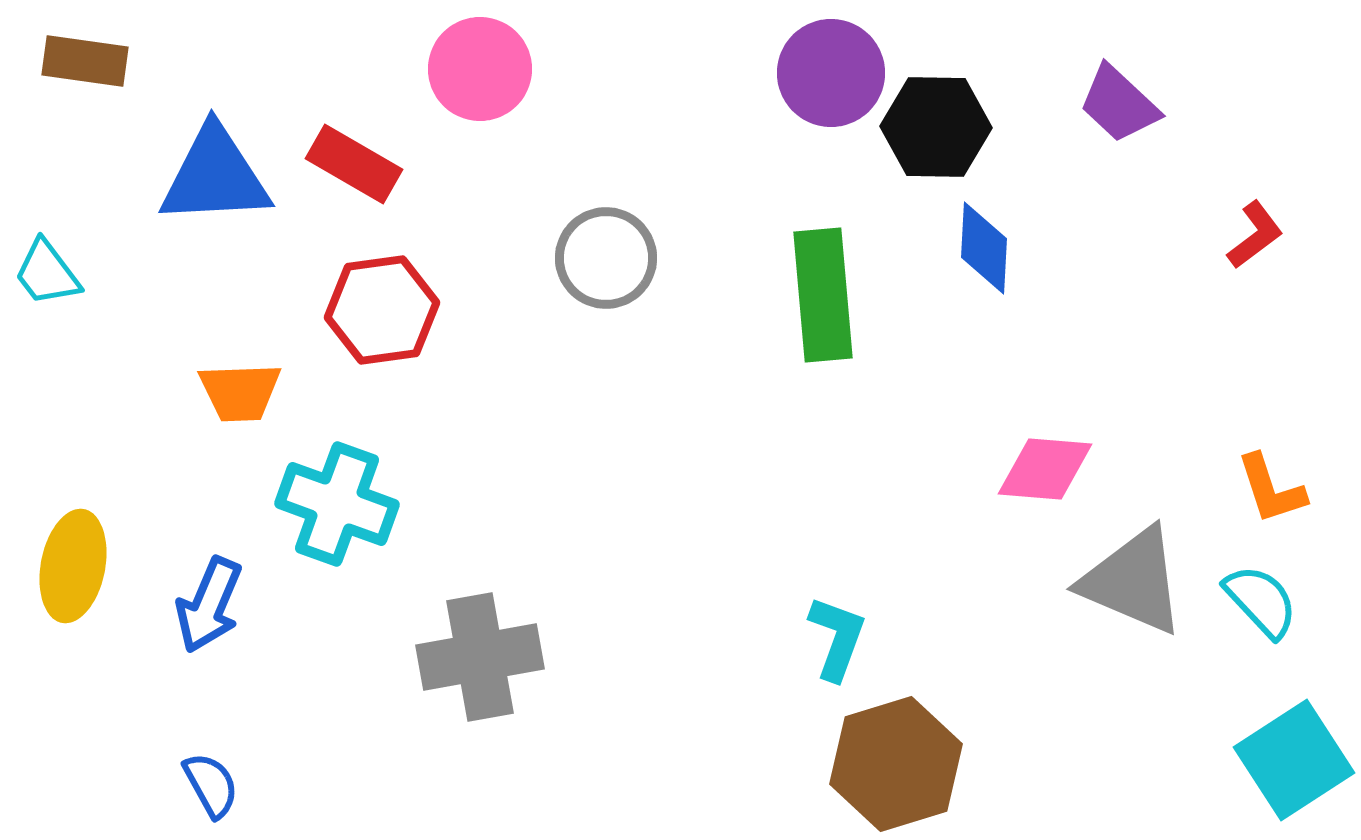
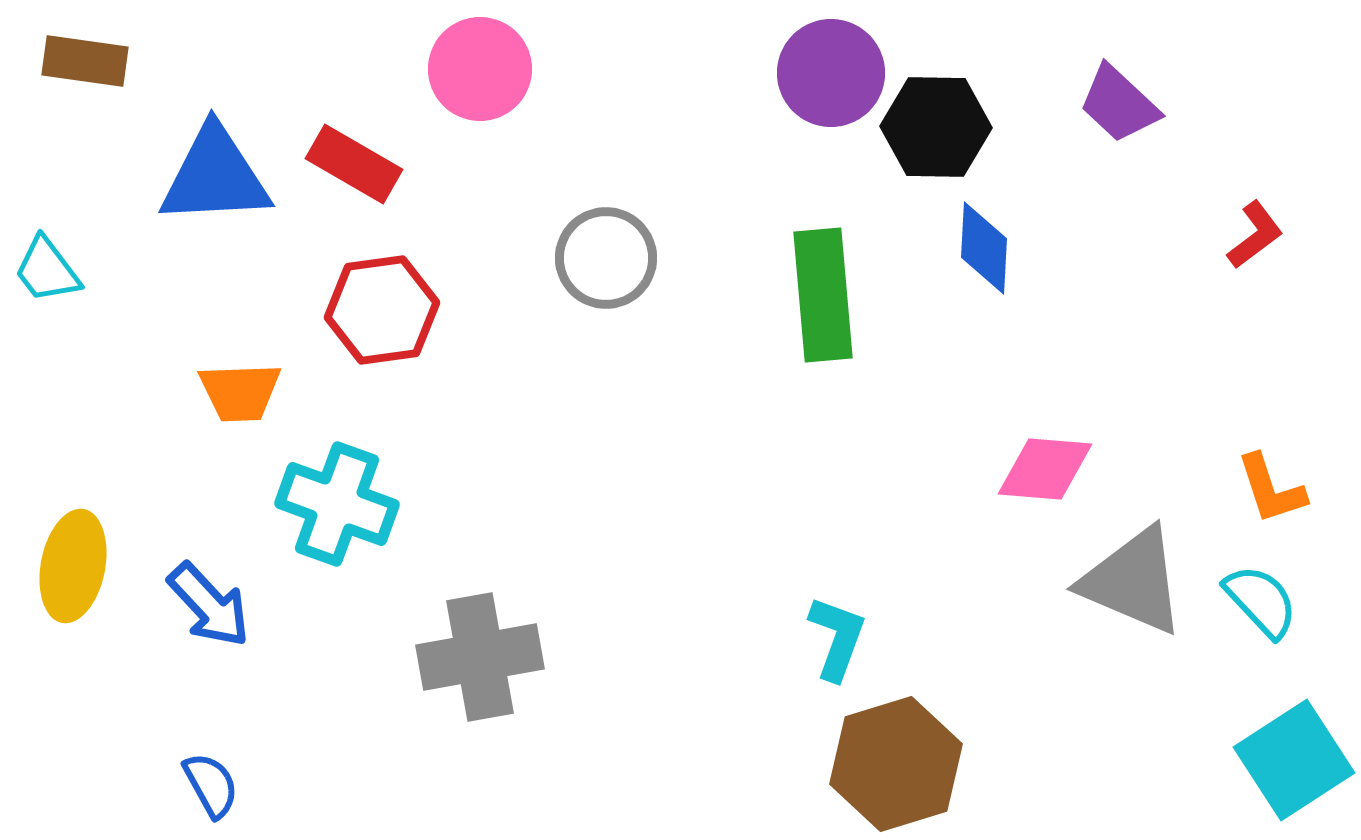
cyan trapezoid: moved 3 px up
blue arrow: rotated 66 degrees counterclockwise
